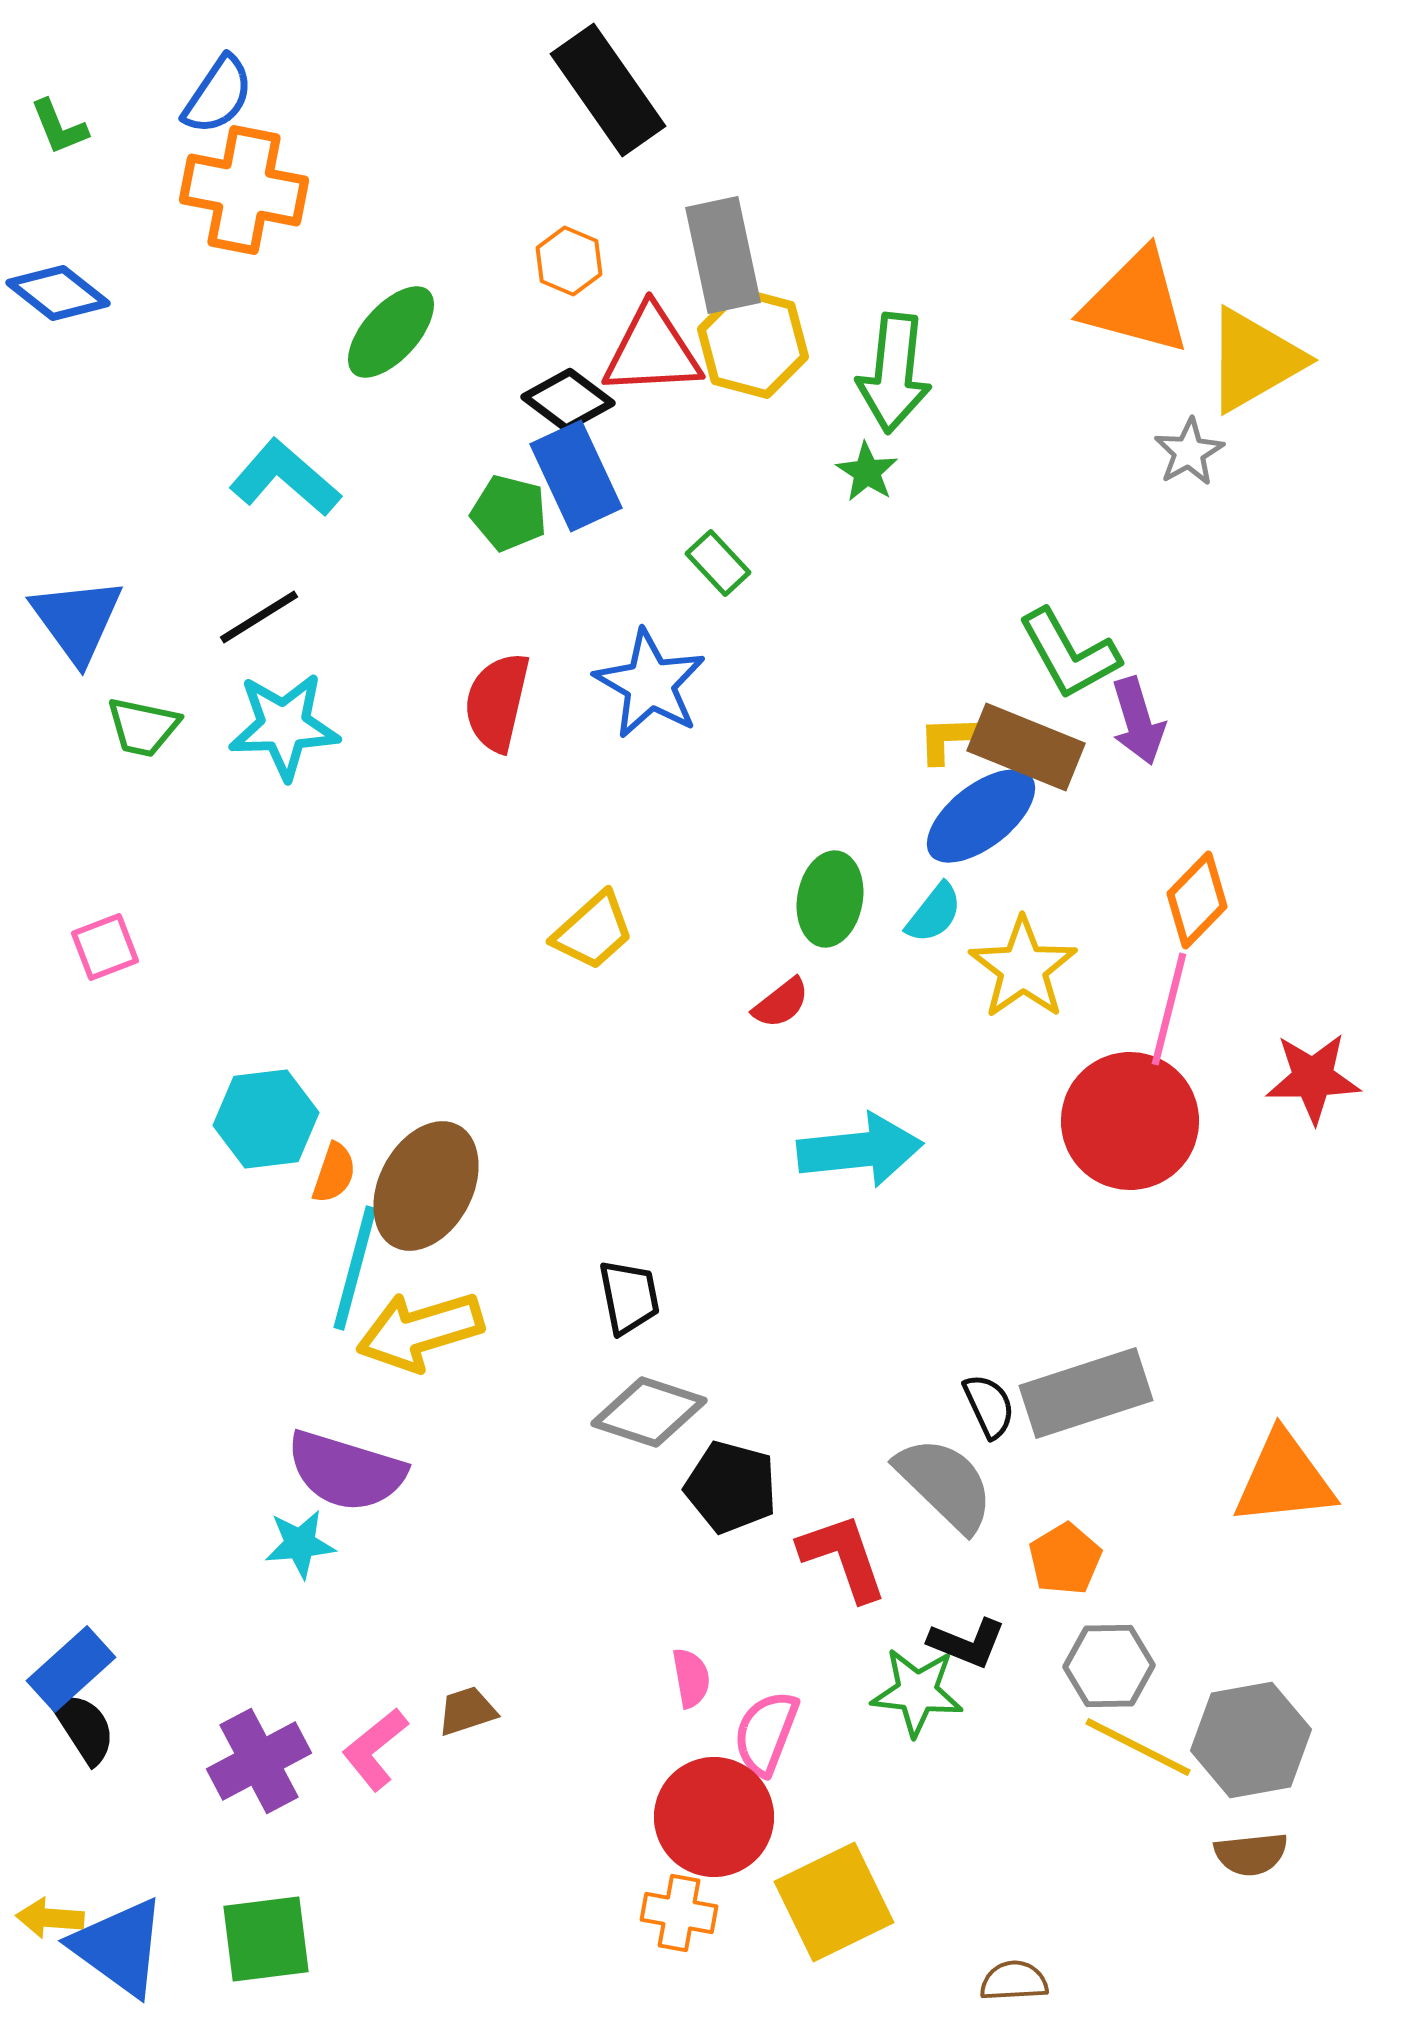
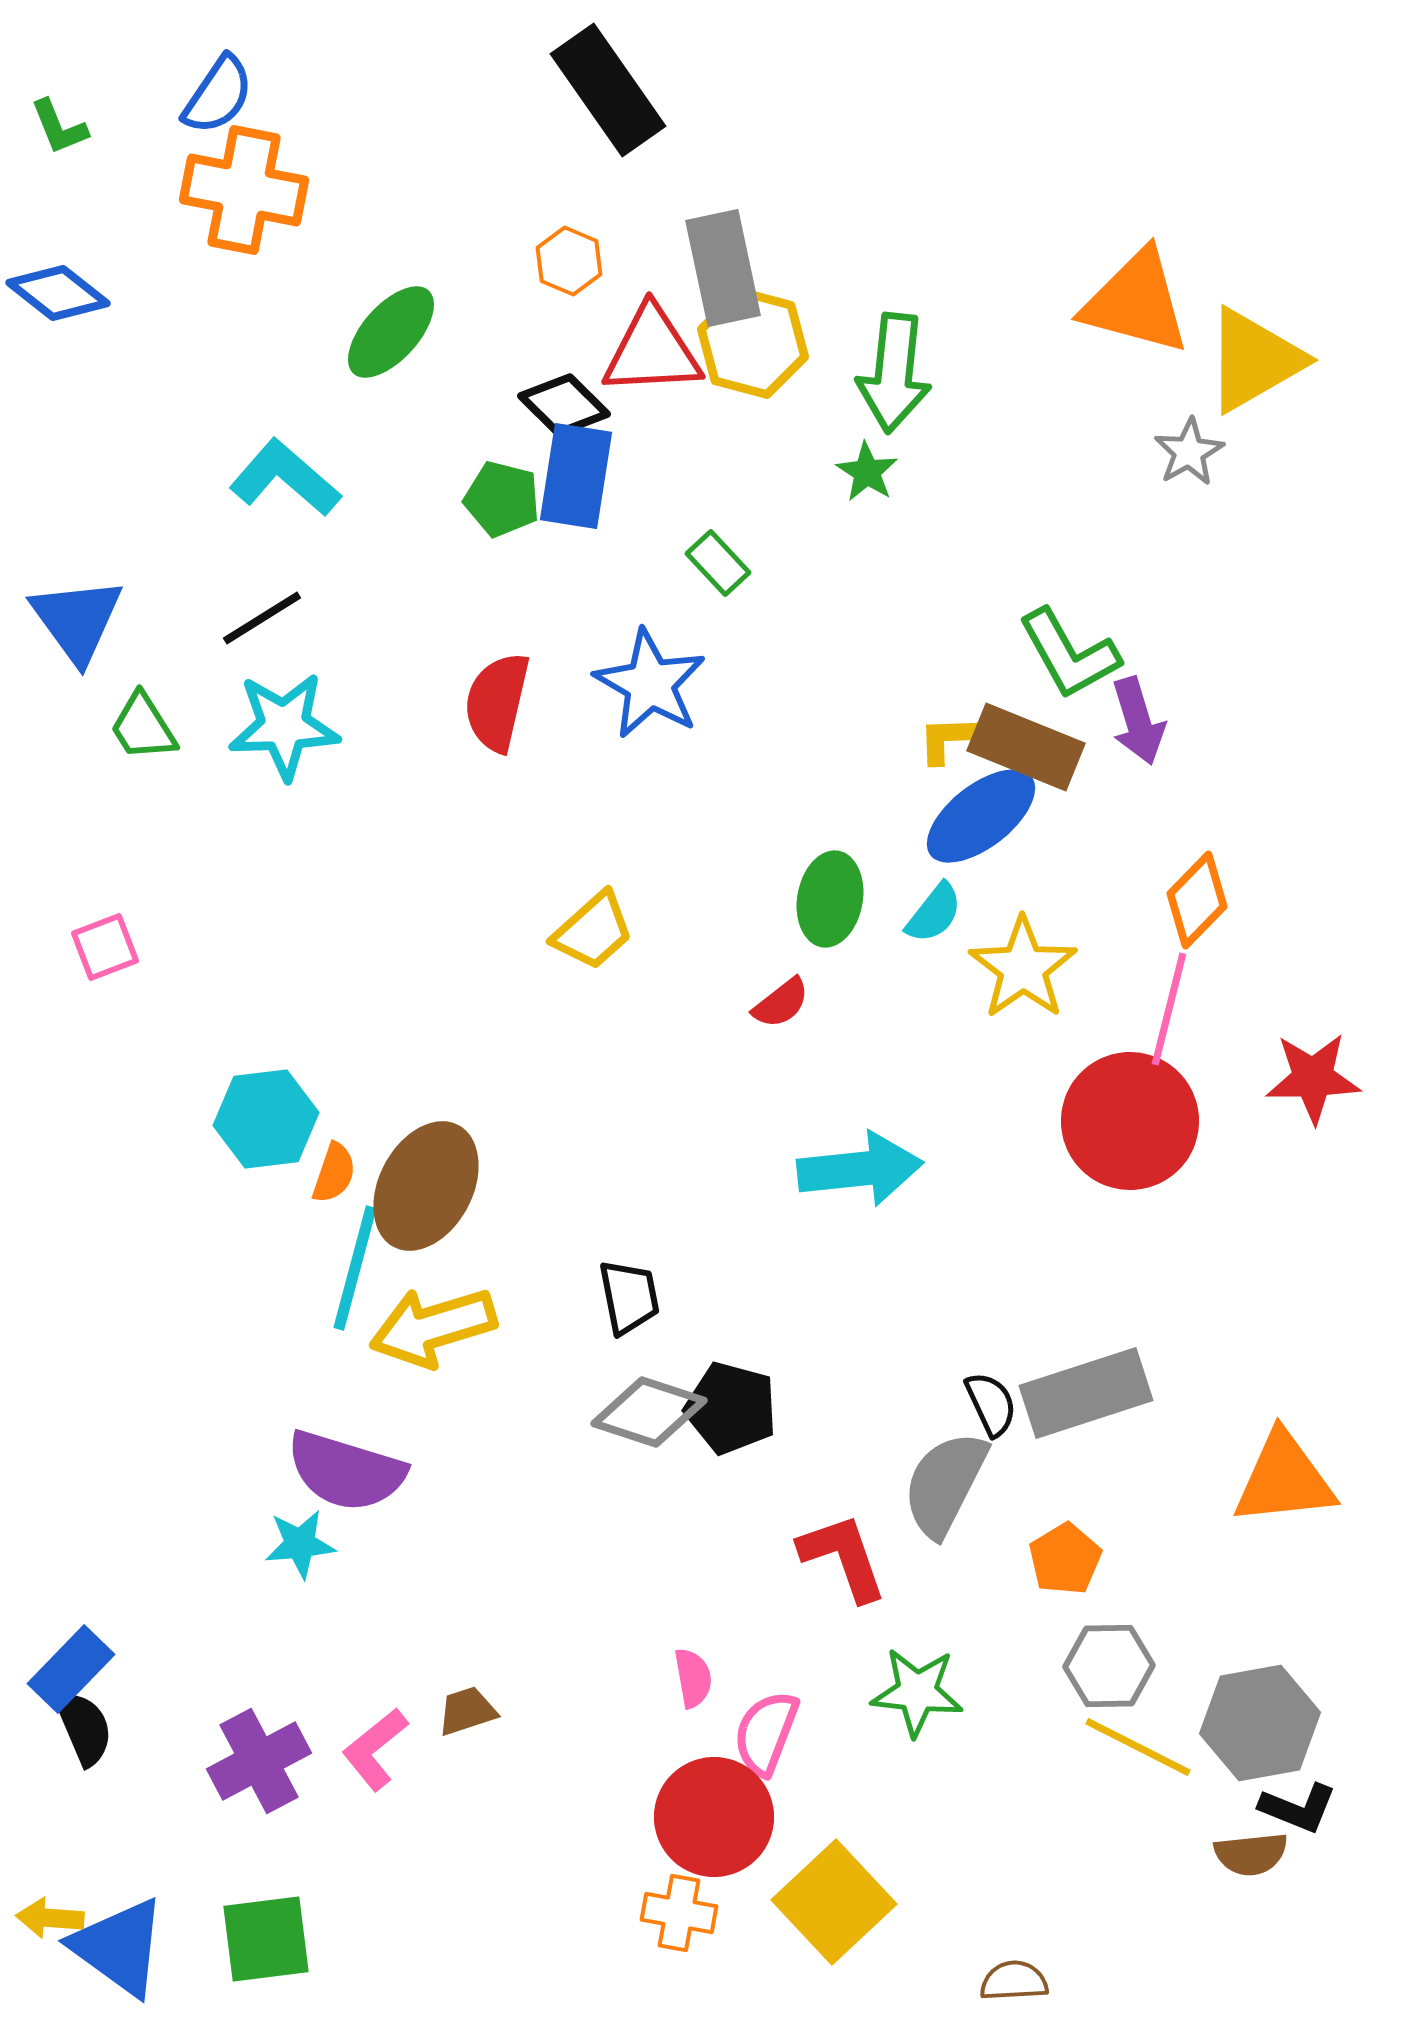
gray rectangle at (723, 255): moved 13 px down
black diamond at (568, 400): moved 4 px left, 5 px down; rotated 8 degrees clockwise
blue rectangle at (576, 476): rotated 34 degrees clockwise
green pentagon at (509, 513): moved 7 px left, 14 px up
black line at (259, 617): moved 3 px right, 1 px down
green trapezoid at (143, 727): rotated 46 degrees clockwise
cyan arrow at (860, 1150): moved 19 px down
yellow arrow at (420, 1331): moved 13 px right, 4 px up
black semicircle at (989, 1406): moved 2 px right, 2 px up
gray semicircle at (945, 1484): rotated 107 degrees counterclockwise
black pentagon at (731, 1487): moved 79 px up
black L-shape at (967, 1643): moved 331 px right, 165 px down
blue rectangle at (71, 1669): rotated 4 degrees counterclockwise
pink semicircle at (691, 1678): moved 2 px right
black semicircle at (84, 1728): rotated 10 degrees clockwise
gray hexagon at (1251, 1740): moved 9 px right, 17 px up
yellow square at (834, 1902): rotated 17 degrees counterclockwise
